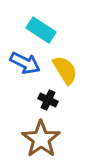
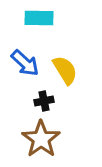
cyan rectangle: moved 2 px left, 12 px up; rotated 32 degrees counterclockwise
blue arrow: rotated 16 degrees clockwise
black cross: moved 4 px left, 1 px down; rotated 36 degrees counterclockwise
